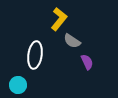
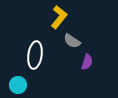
yellow L-shape: moved 2 px up
purple semicircle: rotated 42 degrees clockwise
